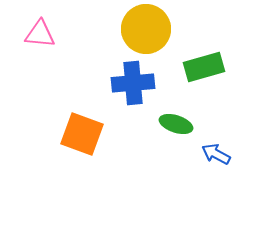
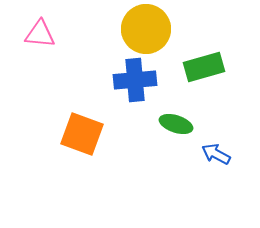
blue cross: moved 2 px right, 3 px up
